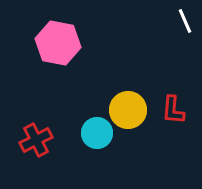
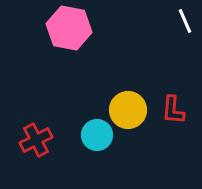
pink hexagon: moved 11 px right, 15 px up
cyan circle: moved 2 px down
